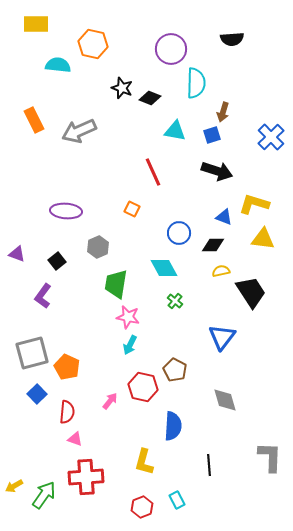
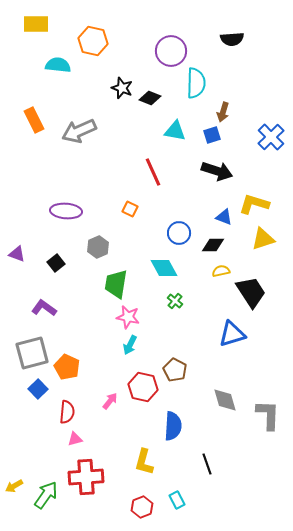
orange hexagon at (93, 44): moved 3 px up
purple circle at (171, 49): moved 2 px down
orange square at (132, 209): moved 2 px left
yellow triangle at (263, 239): rotated 25 degrees counterclockwise
black square at (57, 261): moved 1 px left, 2 px down
purple L-shape at (43, 296): moved 1 px right, 12 px down; rotated 90 degrees clockwise
blue triangle at (222, 337): moved 10 px right, 3 px up; rotated 36 degrees clockwise
blue square at (37, 394): moved 1 px right, 5 px up
pink triangle at (75, 439): rotated 35 degrees counterclockwise
gray L-shape at (270, 457): moved 2 px left, 42 px up
black line at (209, 465): moved 2 px left, 1 px up; rotated 15 degrees counterclockwise
green arrow at (44, 495): moved 2 px right
